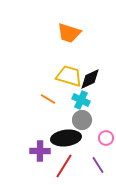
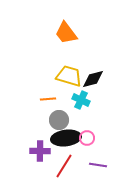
orange trapezoid: moved 3 px left; rotated 35 degrees clockwise
black diamond: moved 3 px right; rotated 10 degrees clockwise
orange line: rotated 35 degrees counterclockwise
gray circle: moved 23 px left
pink circle: moved 19 px left
purple line: rotated 48 degrees counterclockwise
